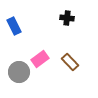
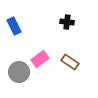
black cross: moved 4 px down
brown rectangle: rotated 12 degrees counterclockwise
